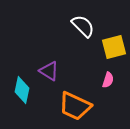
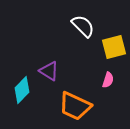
cyan diamond: rotated 32 degrees clockwise
